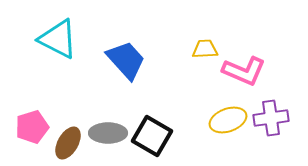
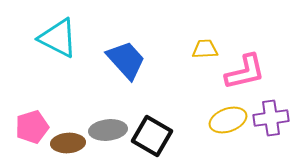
cyan triangle: moved 1 px up
pink L-shape: moved 1 px right, 1 px down; rotated 36 degrees counterclockwise
gray ellipse: moved 3 px up; rotated 6 degrees counterclockwise
brown ellipse: rotated 56 degrees clockwise
